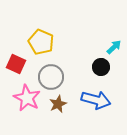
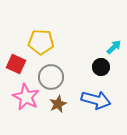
yellow pentagon: rotated 20 degrees counterclockwise
pink star: moved 1 px left, 1 px up
